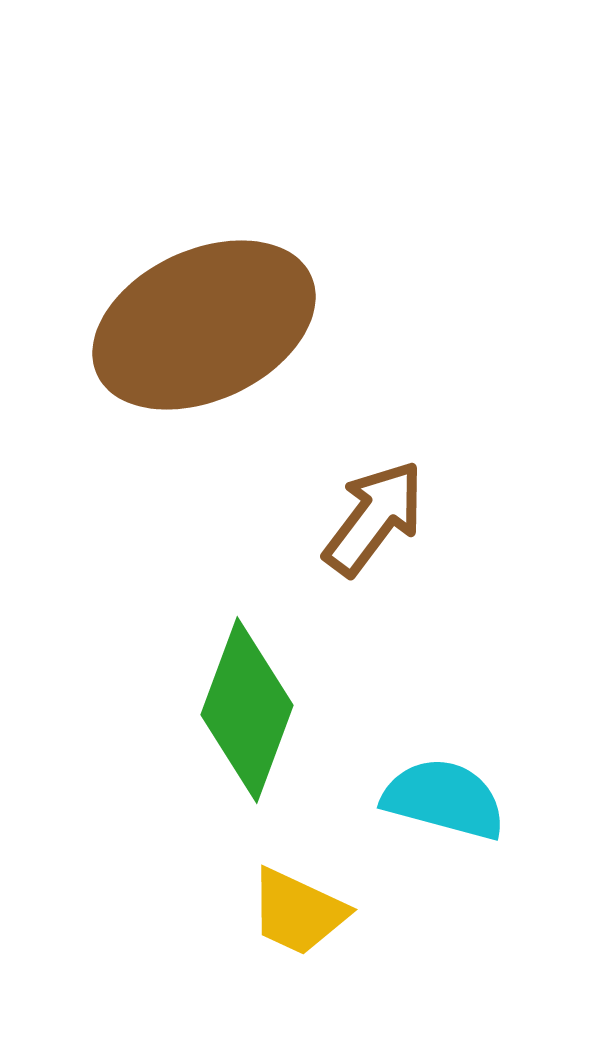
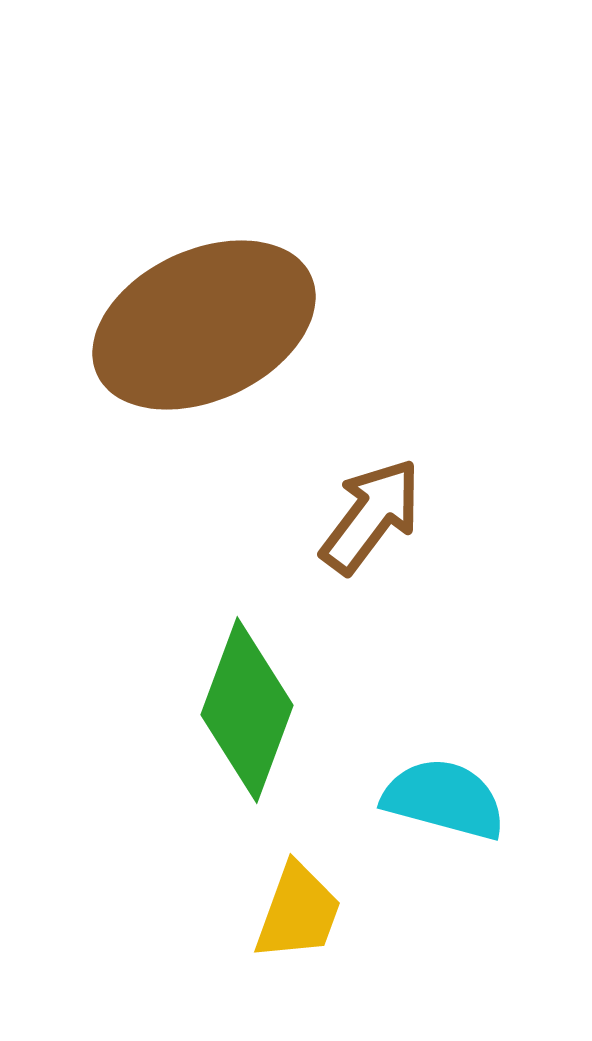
brown arrow: moved 3 px left, 2 px up
yellow trapezoid: rotated 95 degrees counterclockwise
